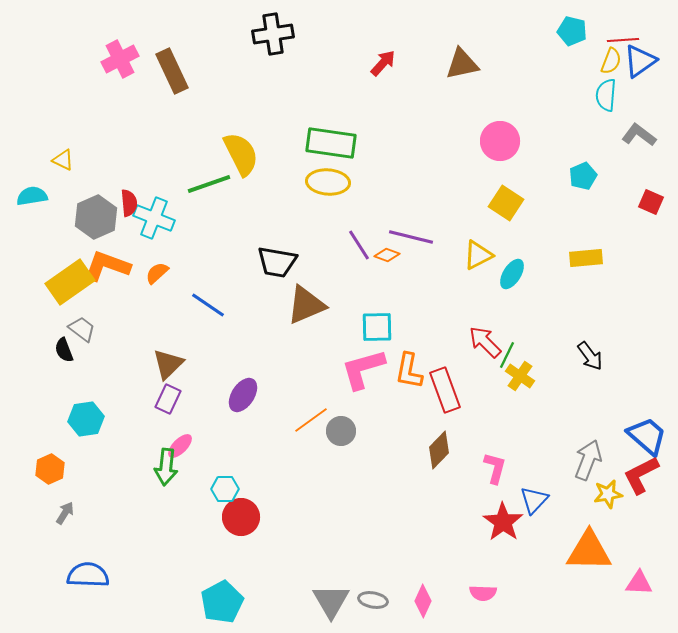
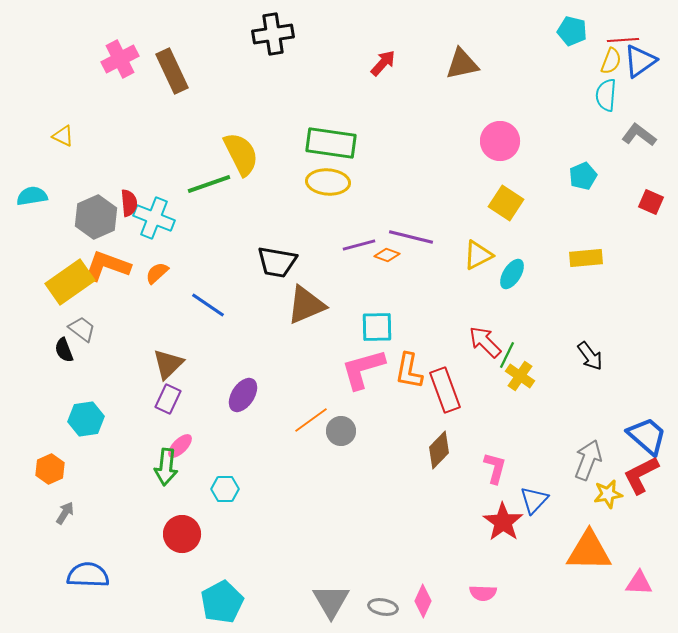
yellow triangle at (63, 160): moved 24 px up
purple line at (359, 245): rotated 72 degrees counterclockwise
red circle at (241, 517): moved 59 px left, 17 px down
gray ellipse at (373, 600): moved 10 px right, 7 px down
